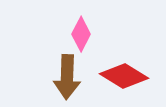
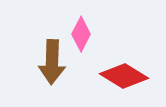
brown arrow: moved 15 px left, 15 px up
